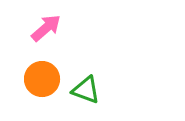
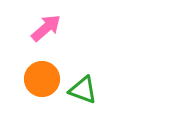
green triangle: moved 3 px left
